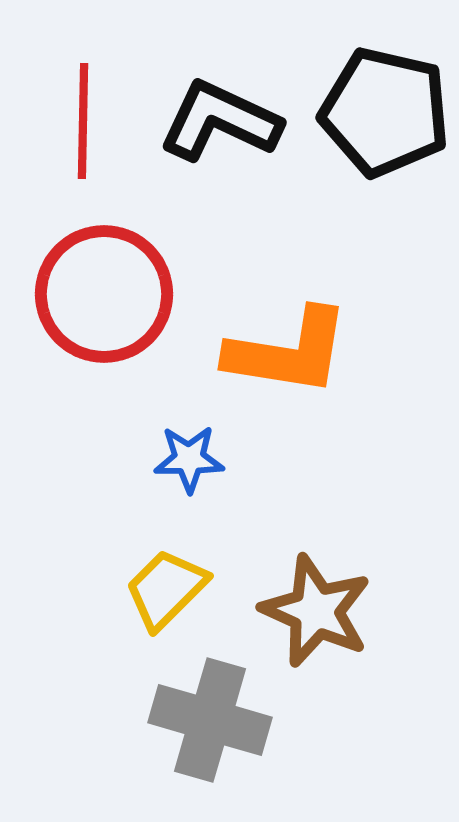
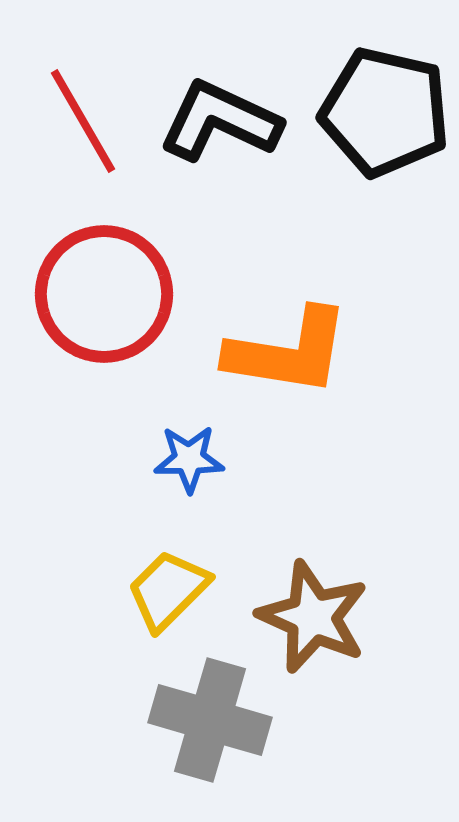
red line: rotated 31 degrees counterclockwise
yellow trapezoid: moved 2 px right, 1 px down
brown star: moved 3 px left, 6 px down
